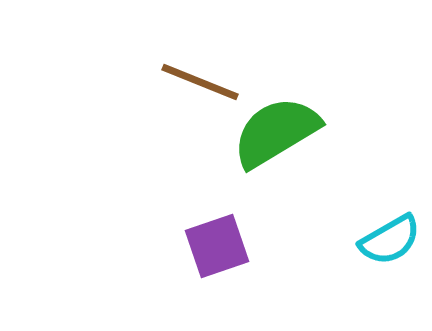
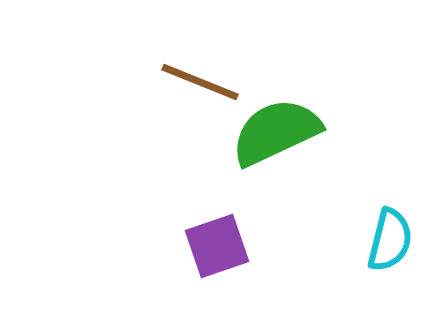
green semicircle: rotated 6 degrees clockwise
cyan semicircle: rotated 46 degrees counterclockwise
